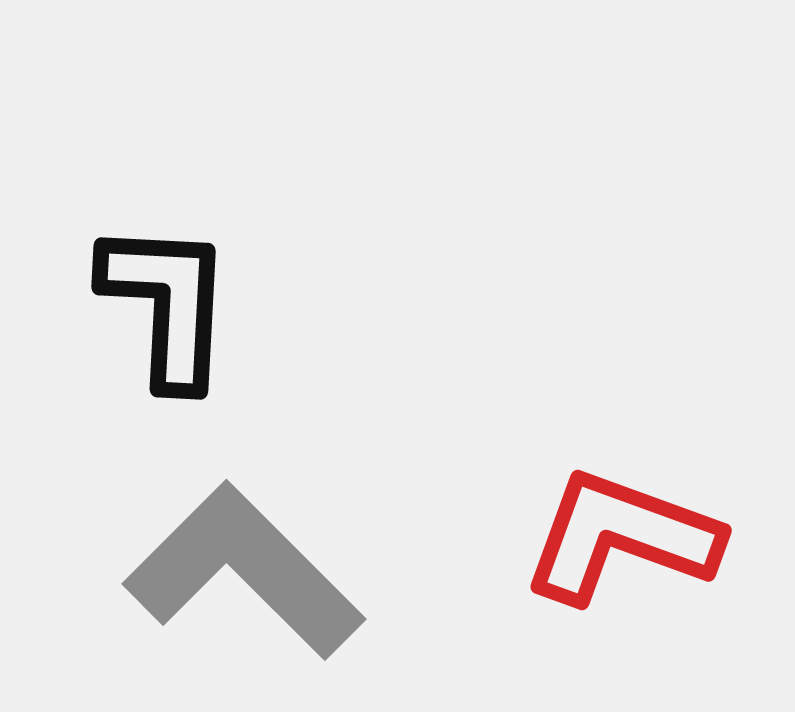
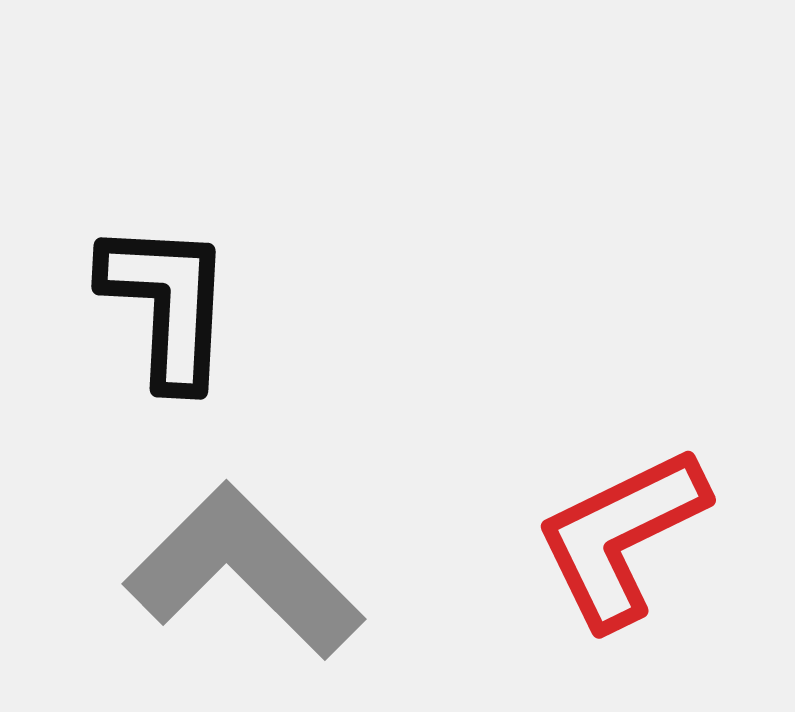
red L-shape: rotated 46 degrees counterclockwise
